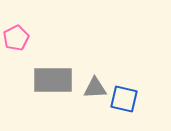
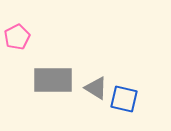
pink pentagon: moved 1 px right, 1 px up
gray triangle: moved 1 px right; rotated 35 degrees clockwise
